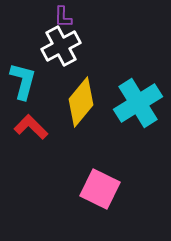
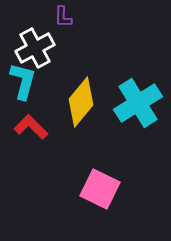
white cross: moved 26 px left, 2 px down
